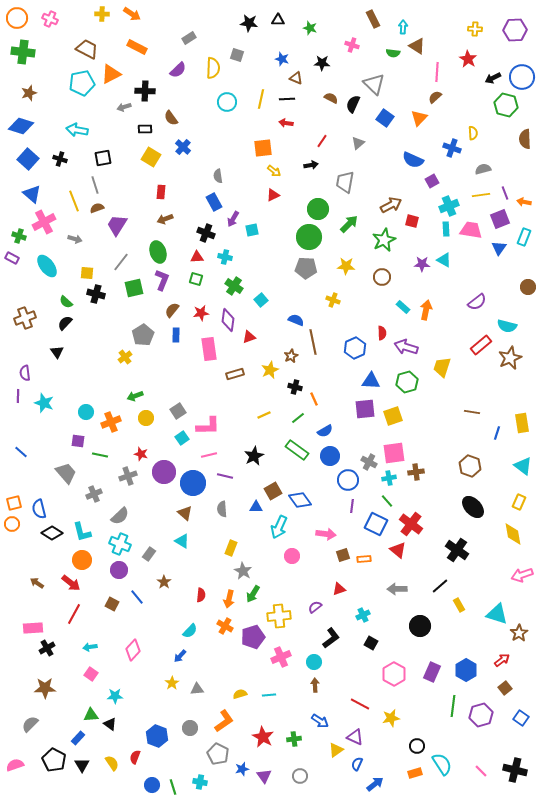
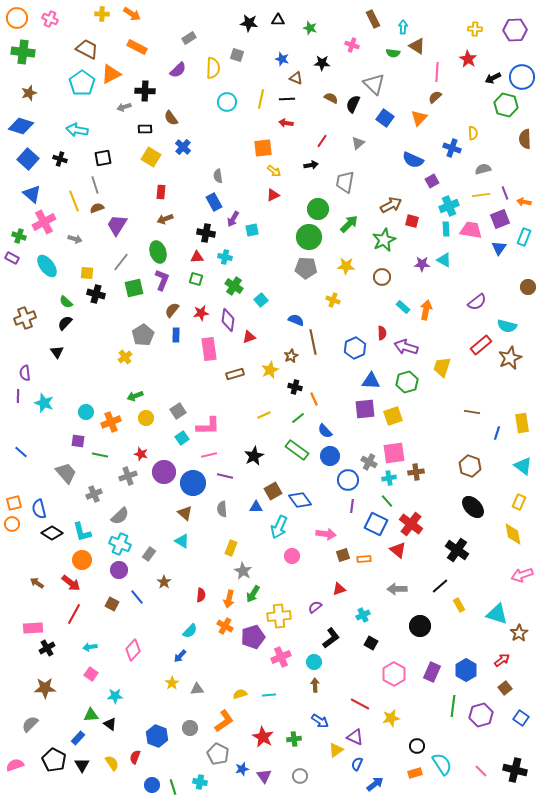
cyan pentagon at (82, 83): rotated 25 degrees counterclockwise
black cross at (206, 233): rotated 12 degrees counterclockwise
blue semicircle at (325, 431): rotated 77 degrees clockwise
